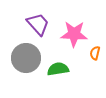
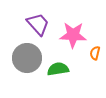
pink star: moved 1 px left, 1 px down
gray circle: moved 1 px right
